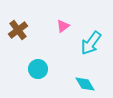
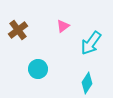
cyan diamond: moved 2 px right, 1 px up; rotated 65 degrees clockwise
